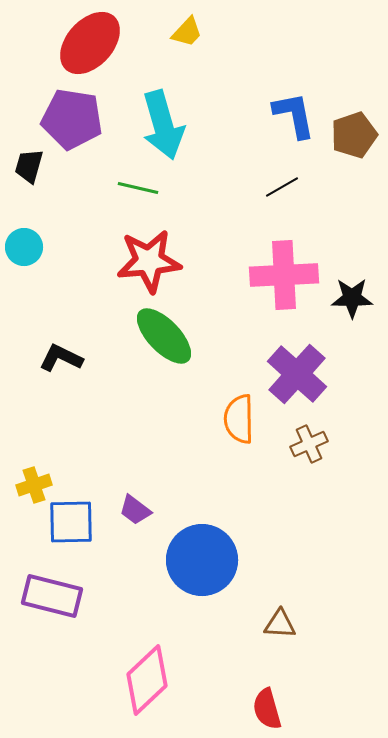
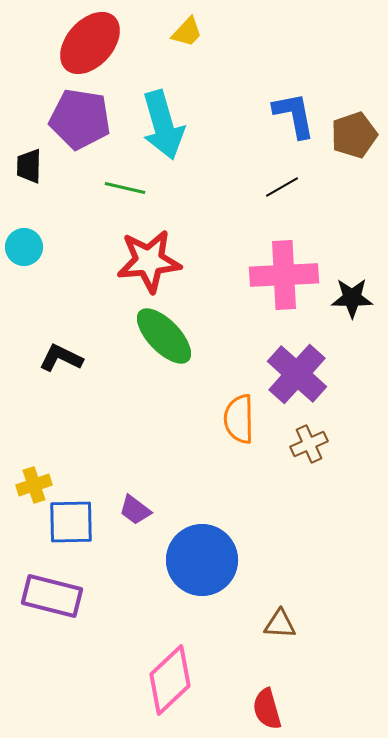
purple pentagon: moved 8 px right
black trapezoid: rotated 15 degrees counterclockwise
green line: moved 13 px left
pink diamond: moved 23 px right
